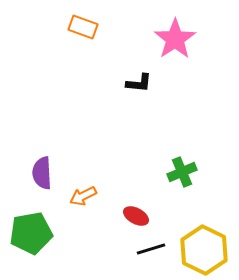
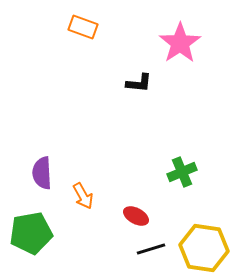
pink star: moved 5 px right, 4 px down
orange arrow: rotated 92 degrees counterclockwise
yellow hexagon: moved 2 px up; rotated 18 degrees counterclockwise
